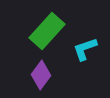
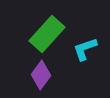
green rectangle: moved 3 px down
